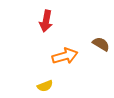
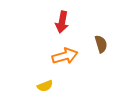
red arrow: moved 16 px right, 1 px down
brown semicircle: rotated 42 degrees clockwise
